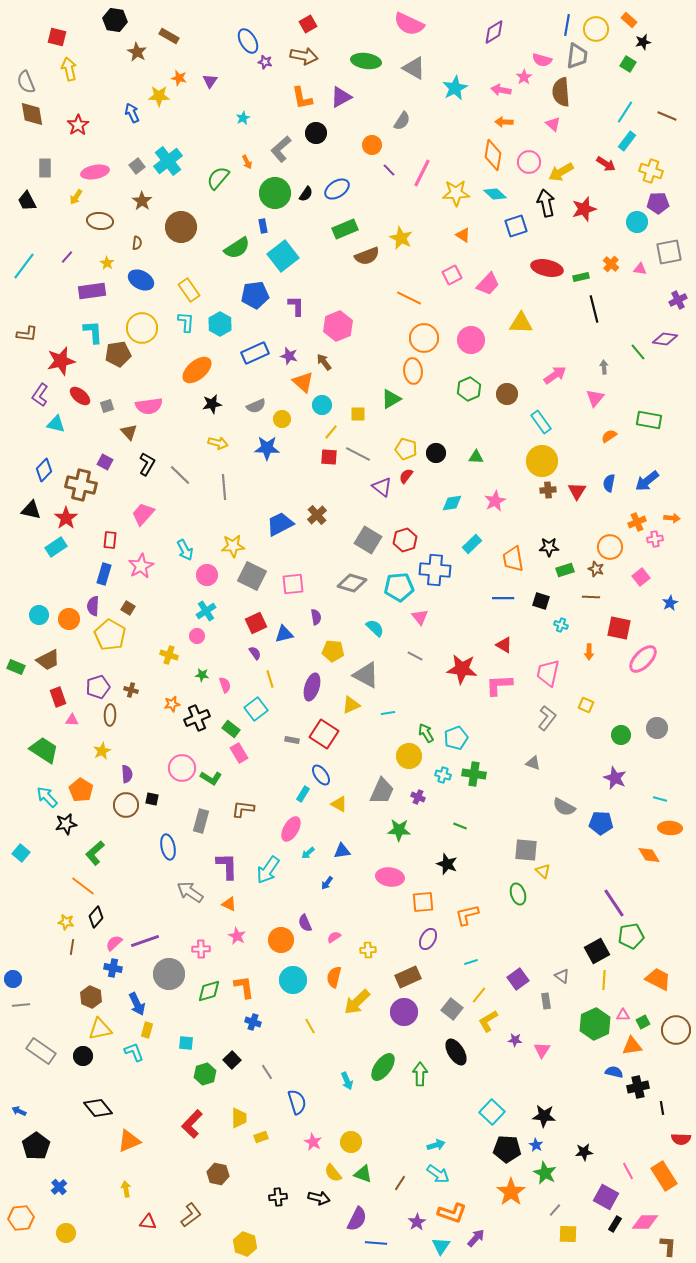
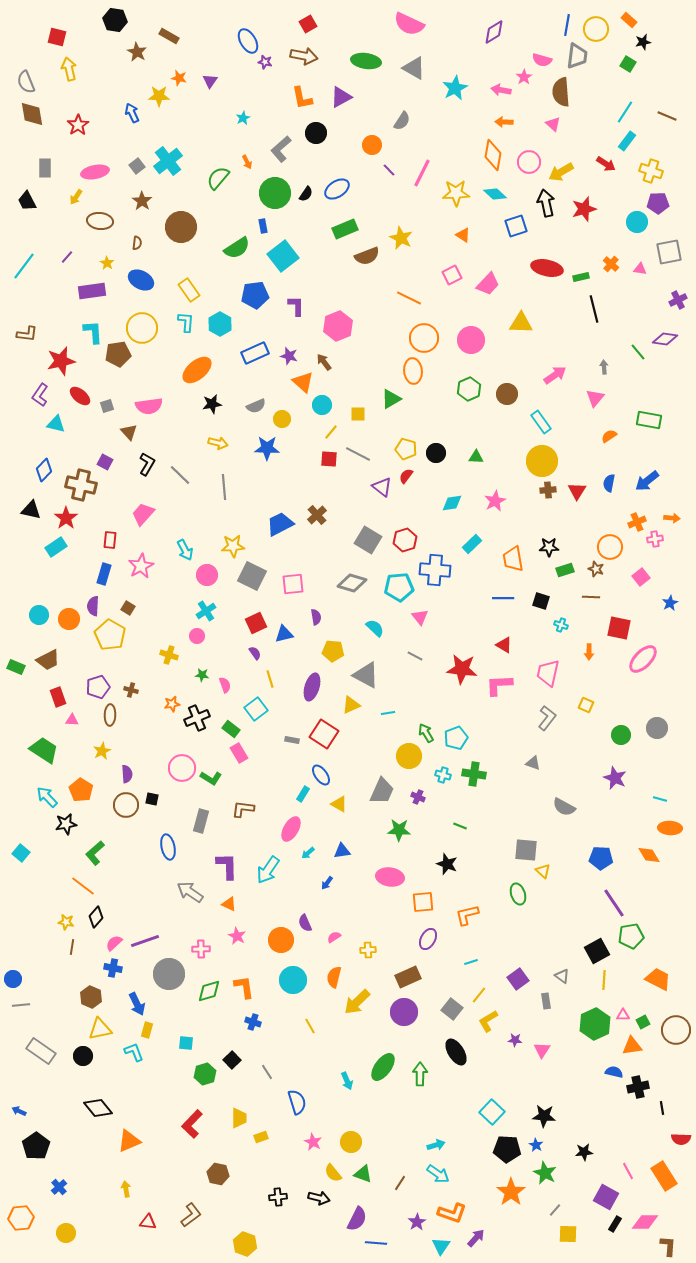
red square at (329, 457): moved 2 px down
blue pentagon at (601, 823): moved 35 px down
